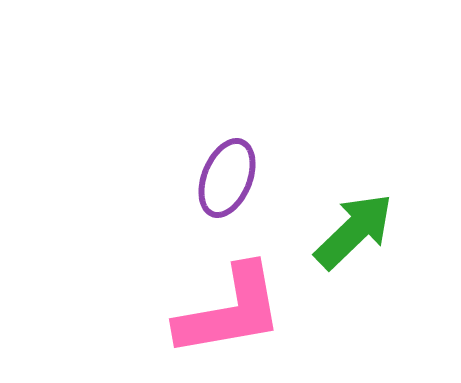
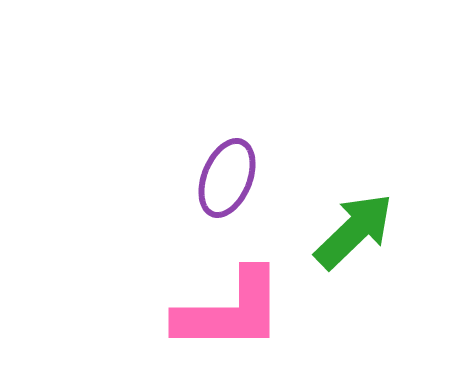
pink L-shape: rotated 10 degrees clockwise
